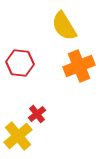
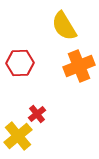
red hexagon: rotated 8 degrees counterclockwise
